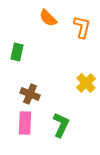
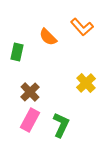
orange semicircle: moved 19 px down
orange L-shape: rotated 125 degrees clockwise
brown cross: moved 2 px up; rotated 24 degrees clockwise
pink rectangle: moved 5 px right, 3 px up; rotated 25 degrees clockwise
